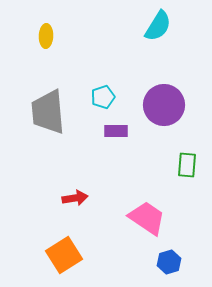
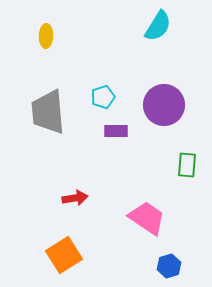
blue hexagon: moved 4 px down
